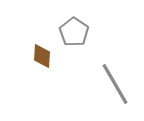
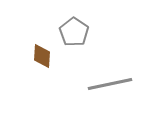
gray line: moved 5 px left; rotated 72 degrees counterclockwise
